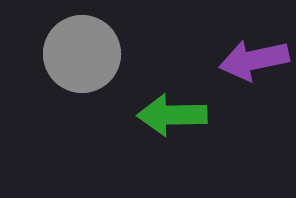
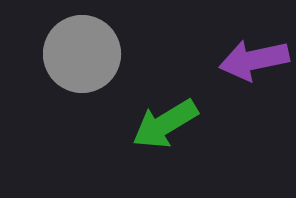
green arrow: moved 7 px left, 9 px down; rotated 30 degrees counterclockwise
